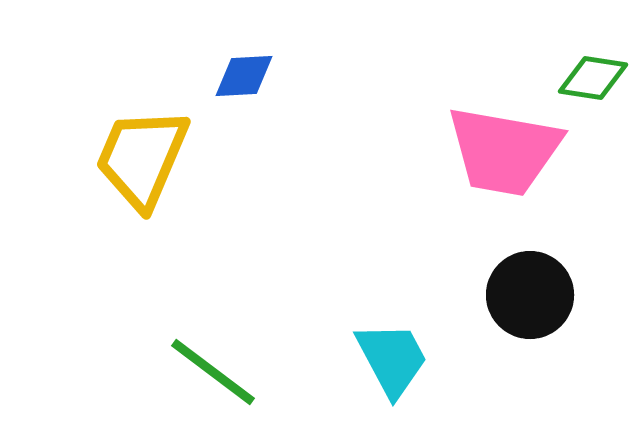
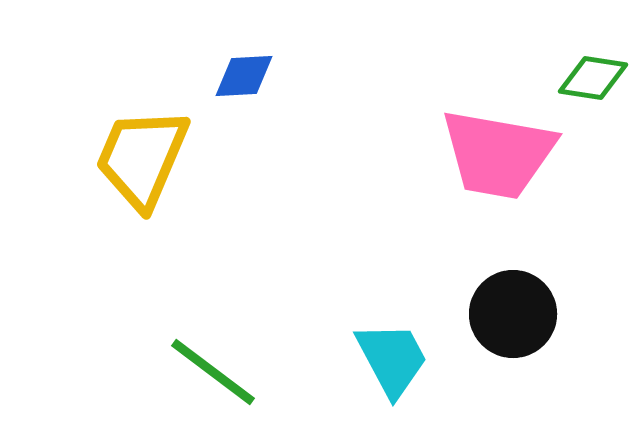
pink trapezoid: moved 6 px left, 3 px down
black circle: moved 17 px left, 19 px down
